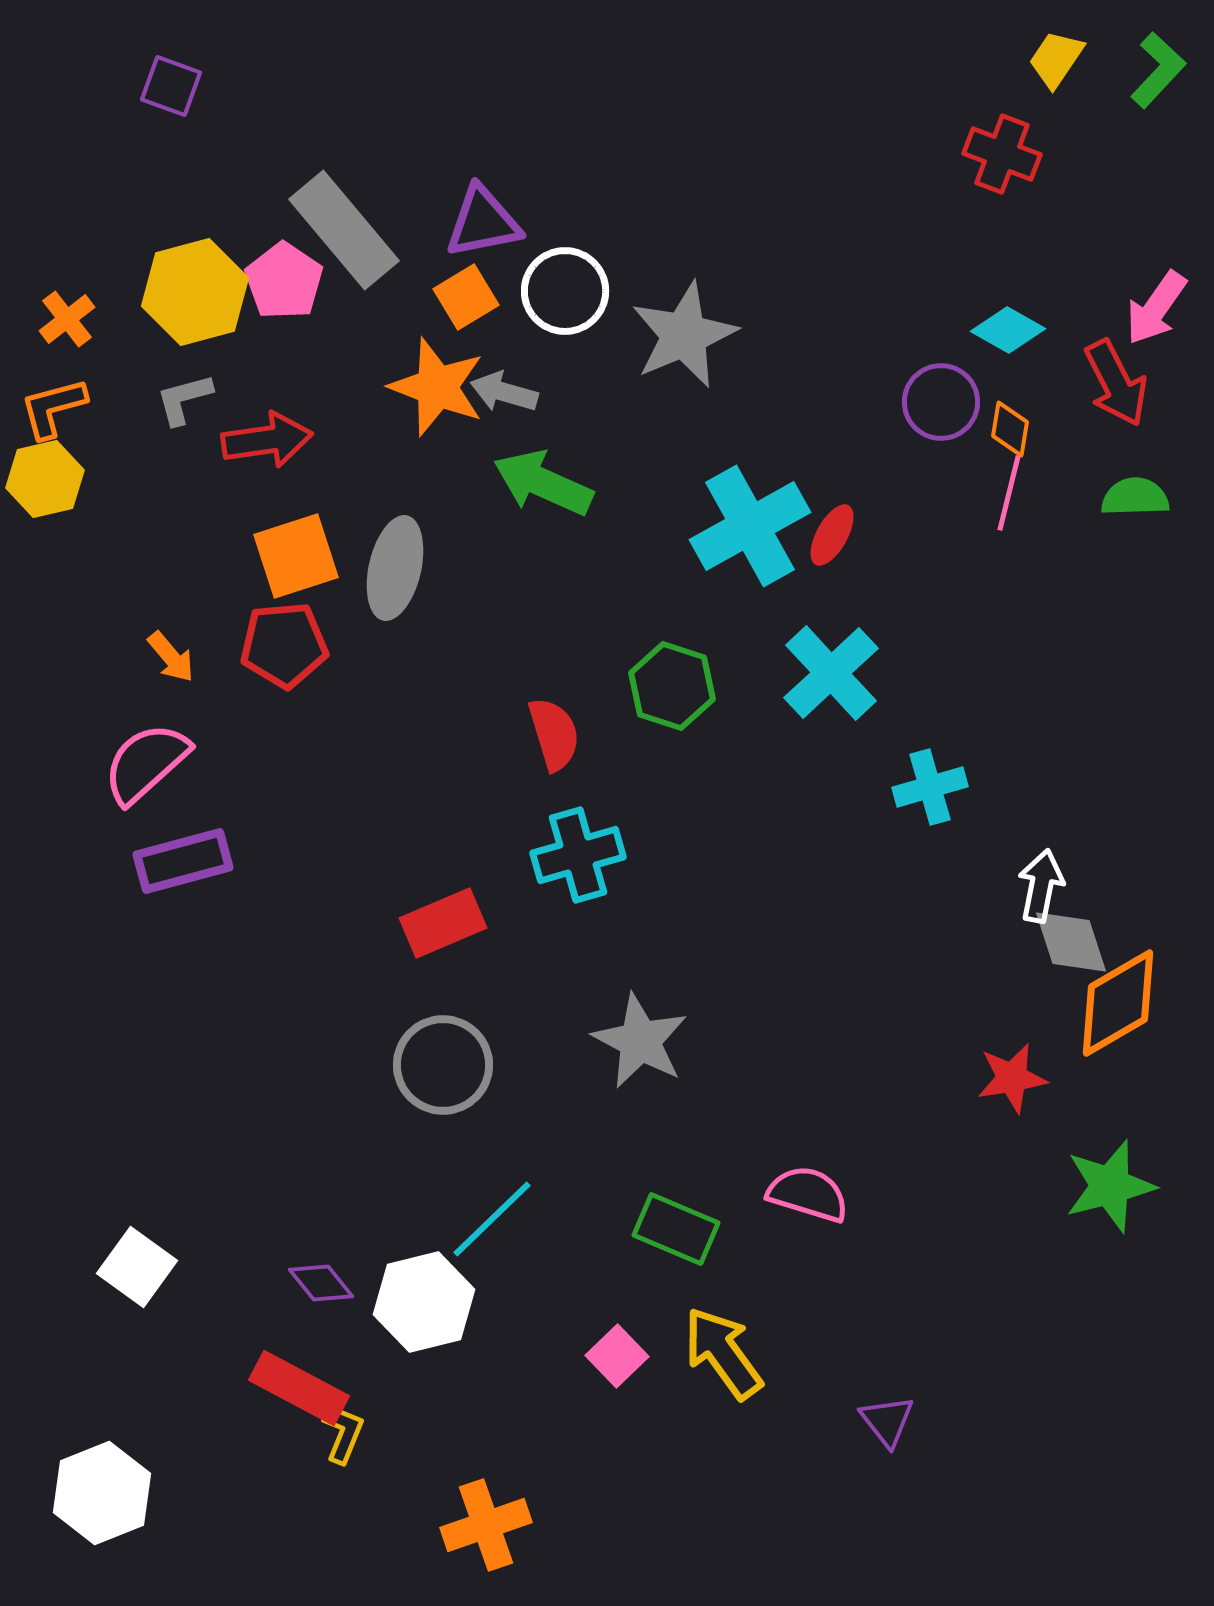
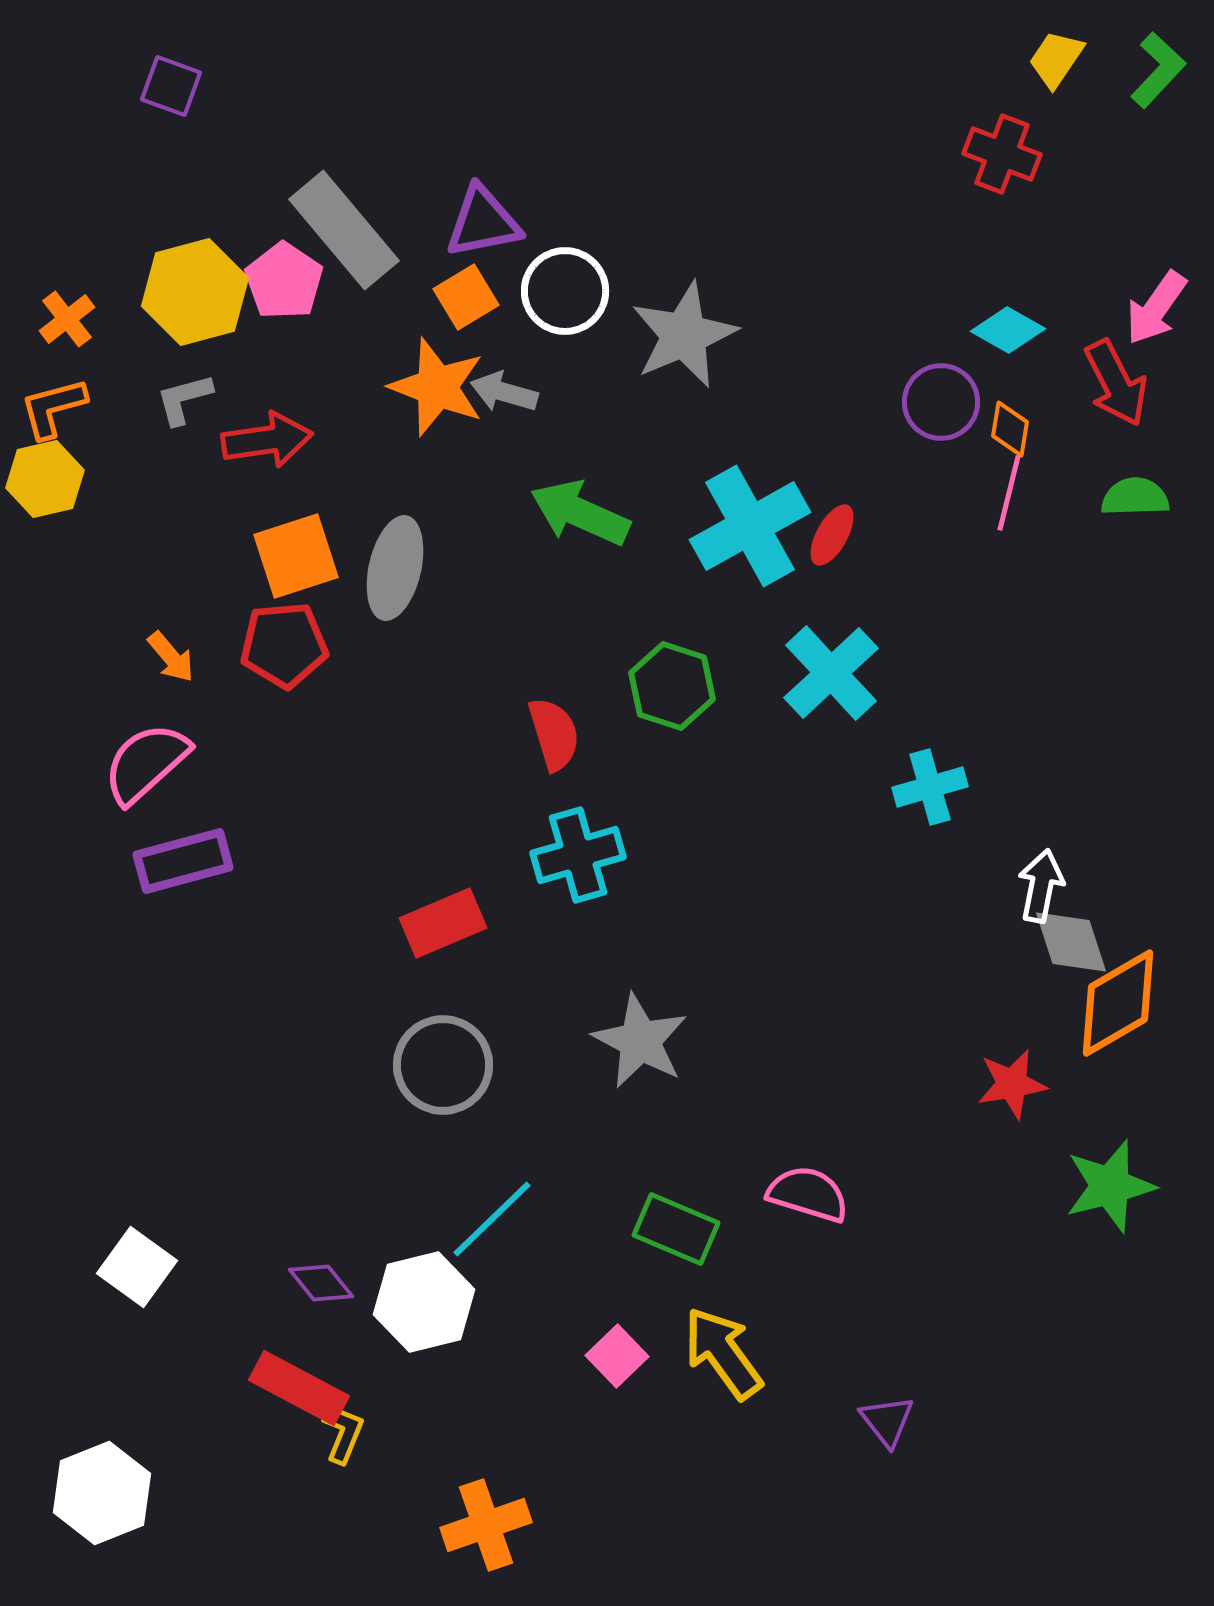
green arrow at (543, 483): moved 37 px right, 30 px down
red star at (1012, 1078): moved 6 px down
